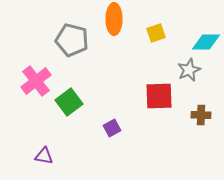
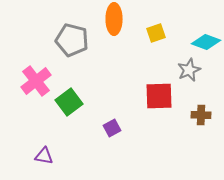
cyan diamond: rotated 20 degrees clockwise
